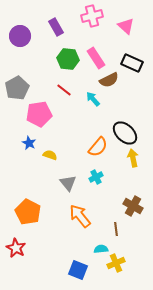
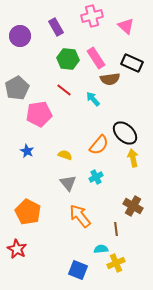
brown semicircle: moved 1 px right, 1 px up; rotated 18 degrees clockwise
blue star: moved 2 px left, 8 px down
orange semicircle: moved 1 px right, 2 px up
yellow semicircle: moved 15 px right
red star: moved 1 px right, 1 px down
